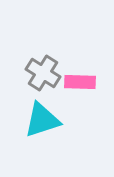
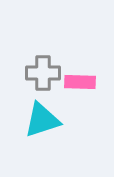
gray cross: rotated 32 degrees counterclockwise
